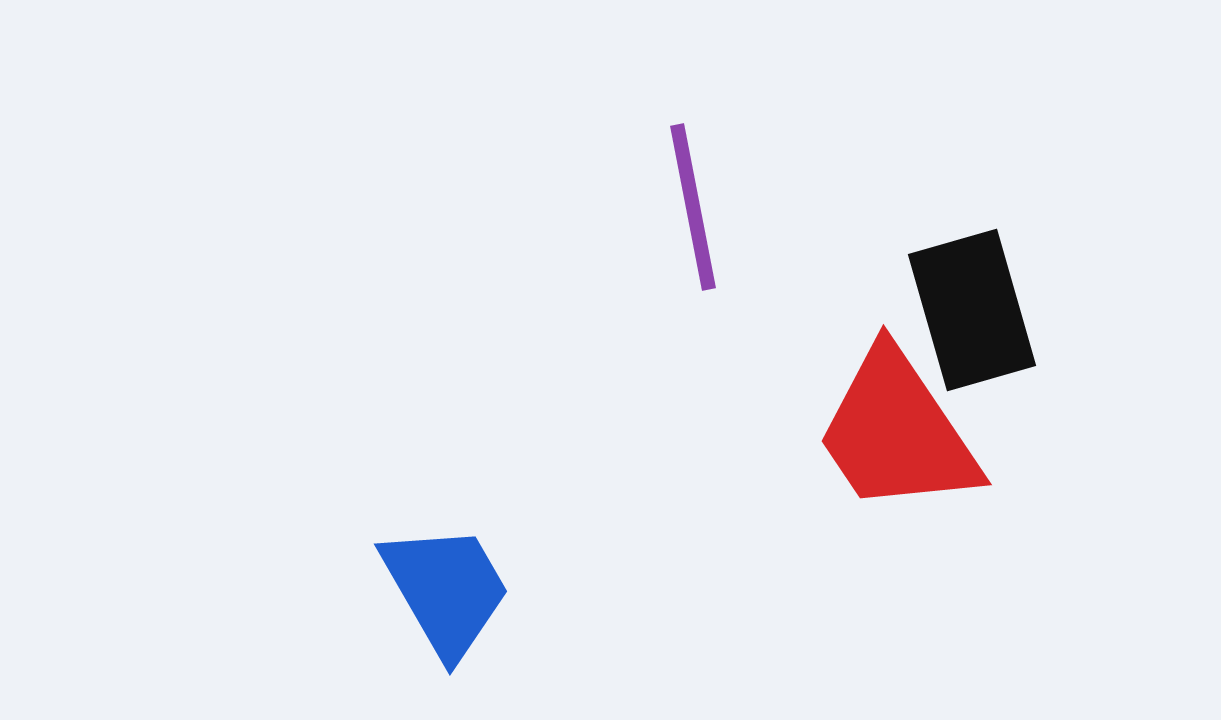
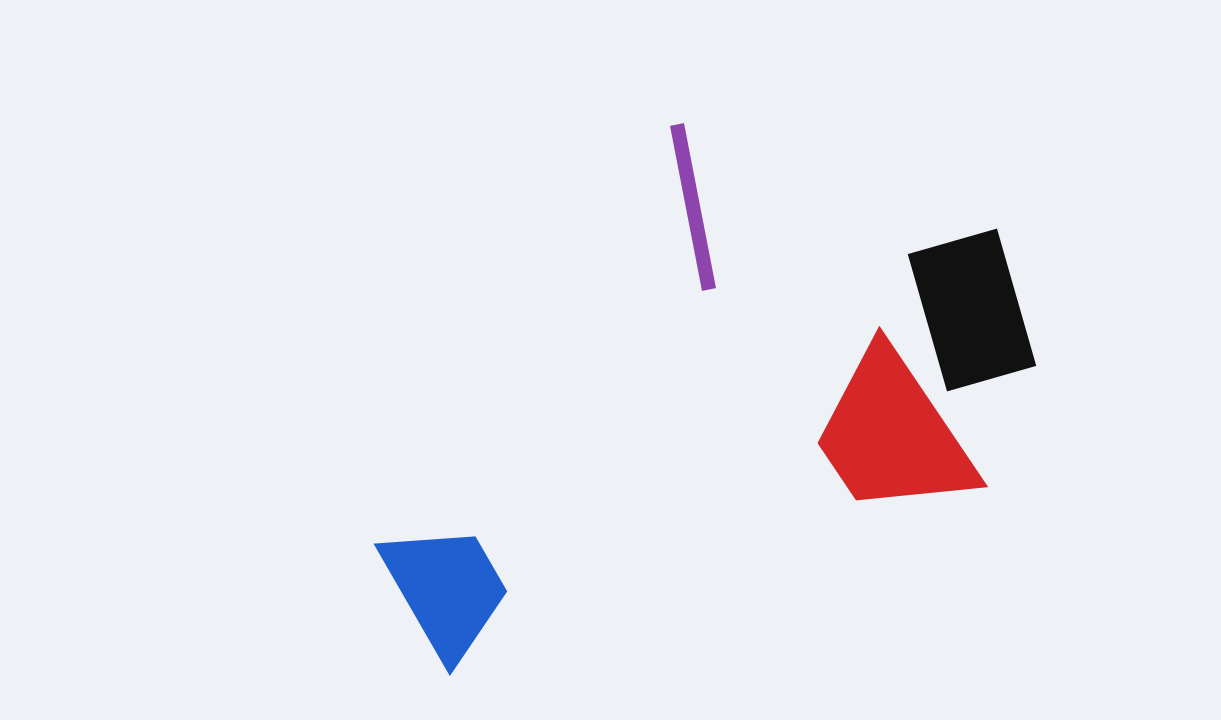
red trapezoid: moved 4 px left, 2 px down
